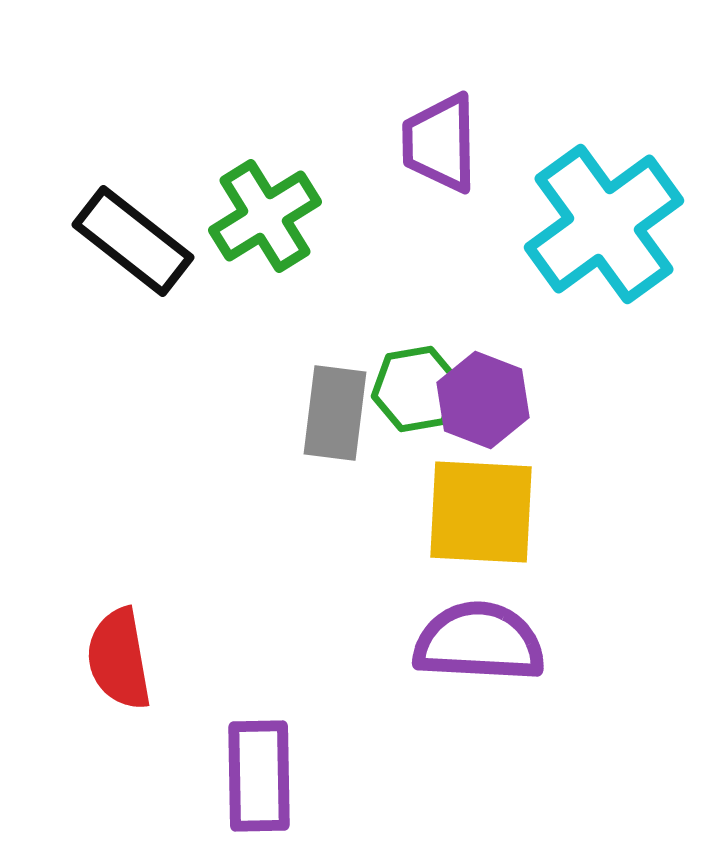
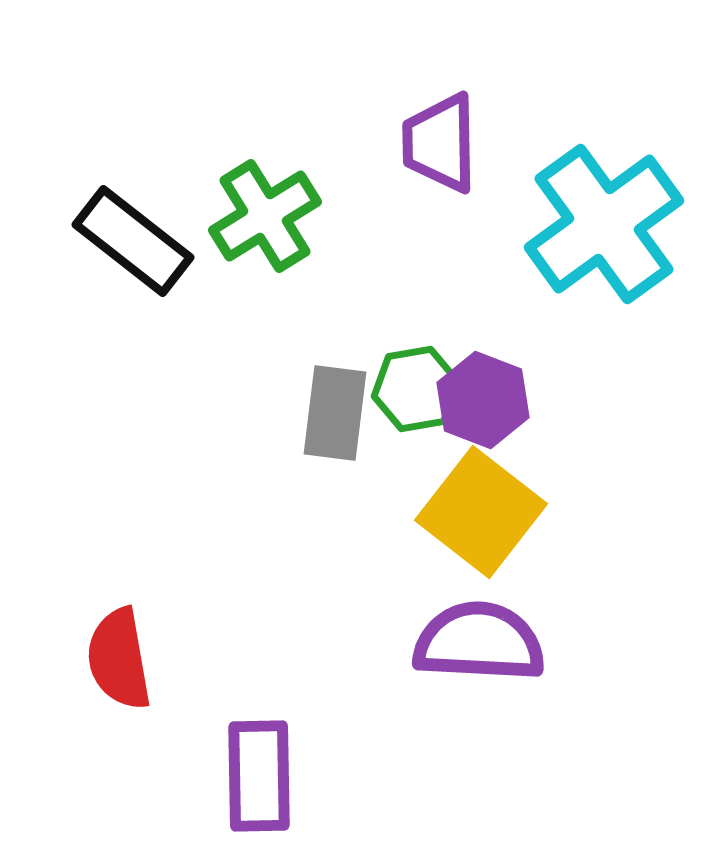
yellow square: rotated 35 degrees clockwise
